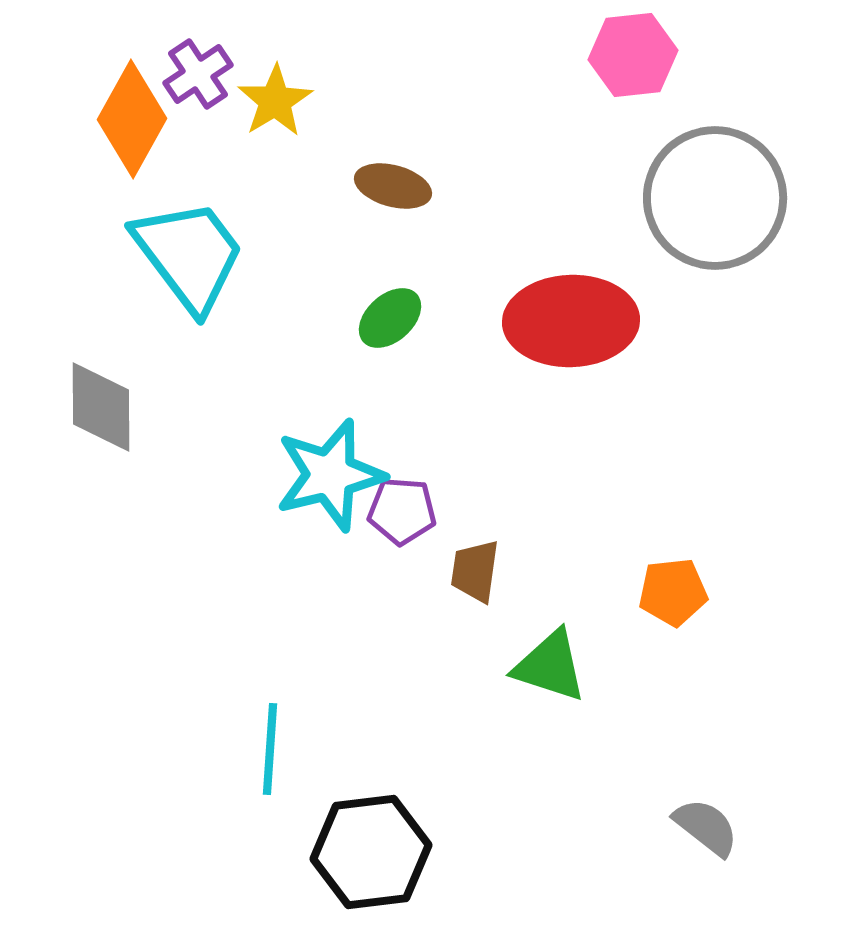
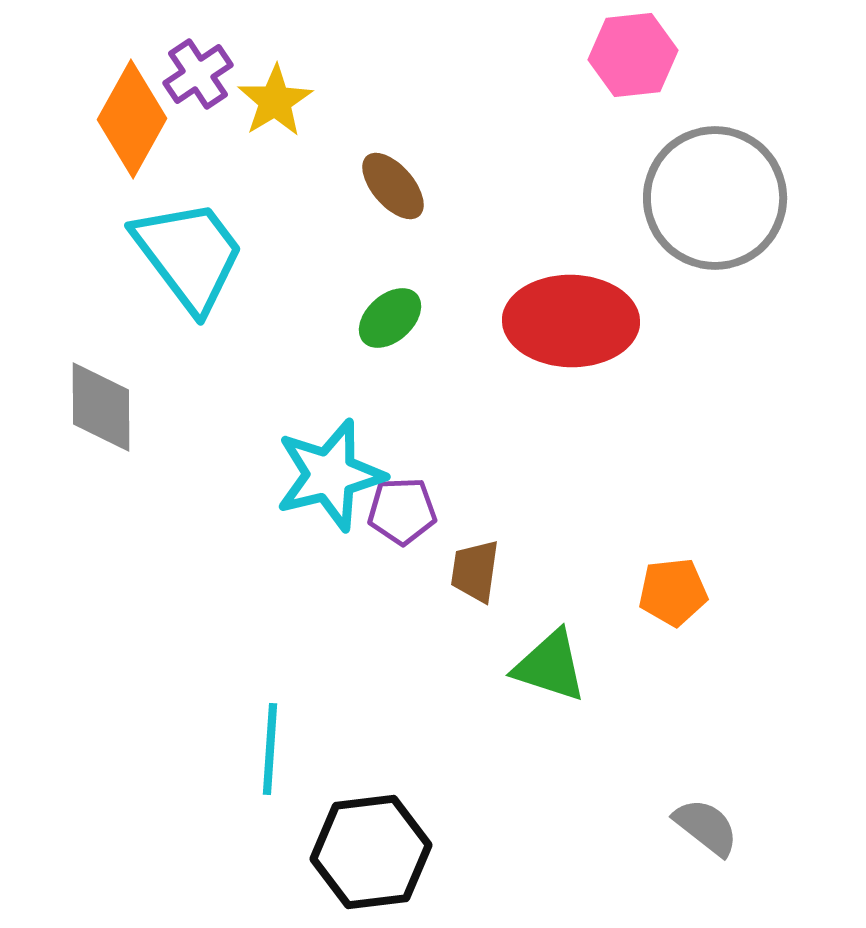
brown ellipse: rotated 34 degrees clockwise
red ellipse: rotated 3 degrees clockwise
purple pentagon: rotated 6 degrees counterclockwise
